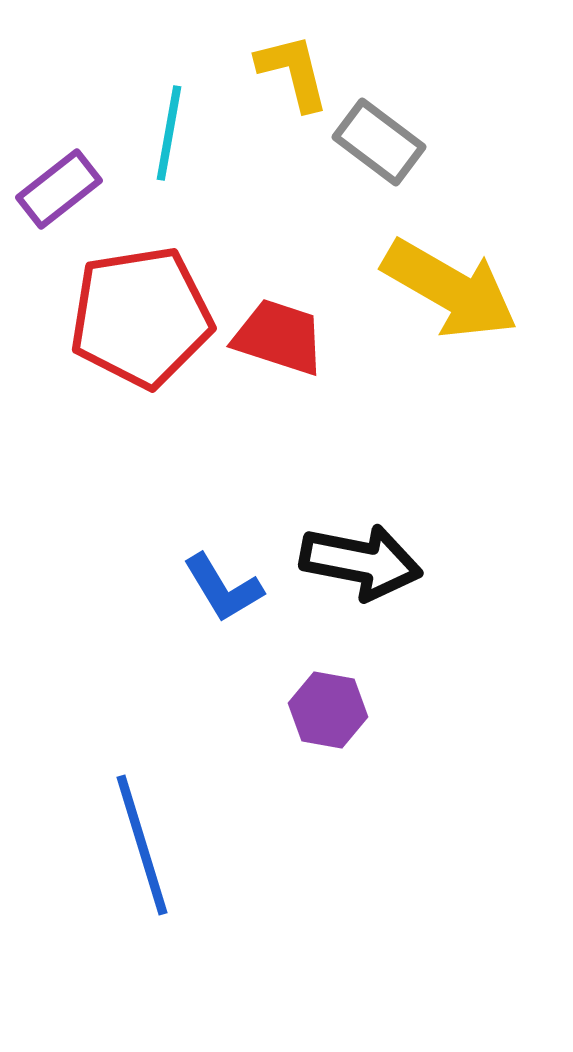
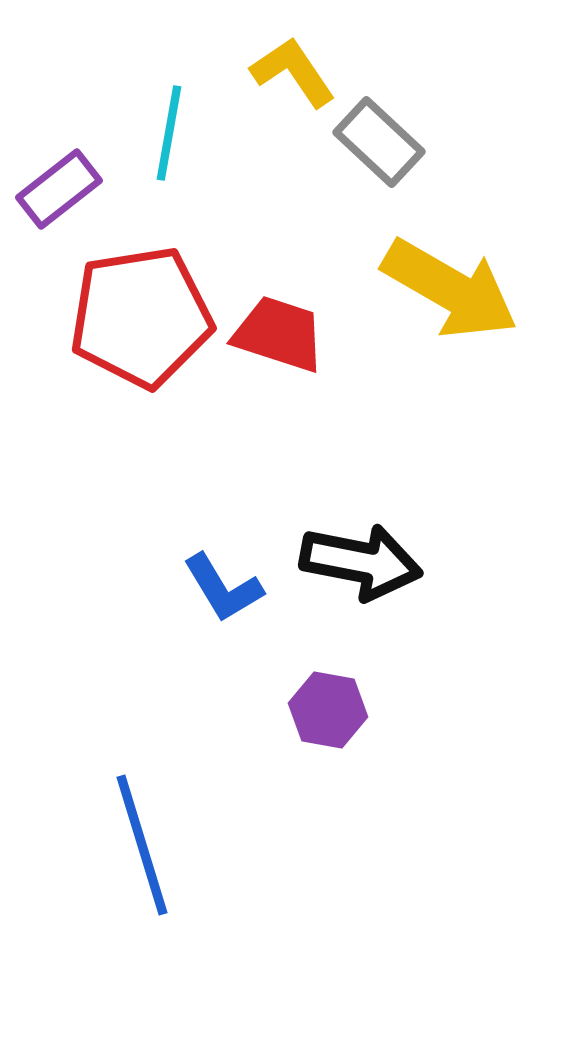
yellow L-shape: rotated 20 degrees counterclockwise
gray rectangle: rotated 6 degrees clockwise
red trapezoid: moved 3 px up
